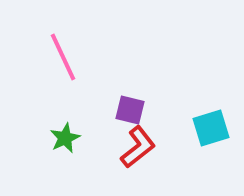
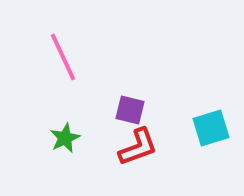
red L-shape: rotated 18 degrees clockwise
